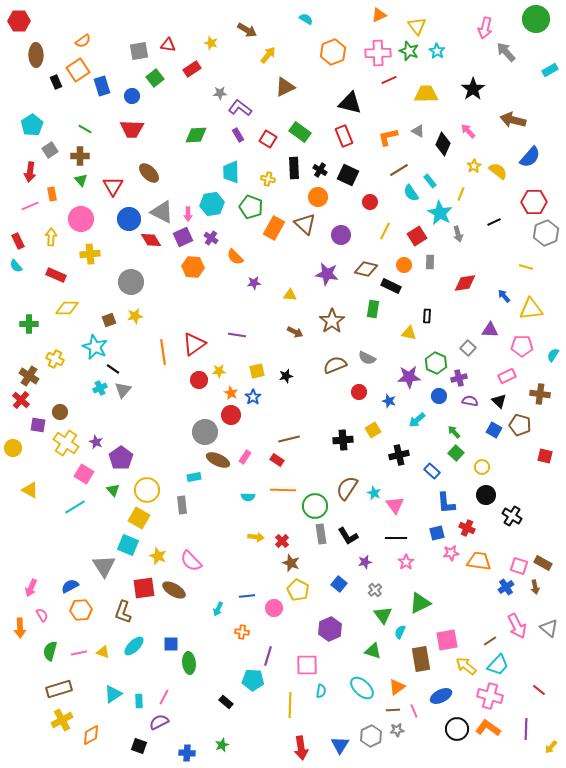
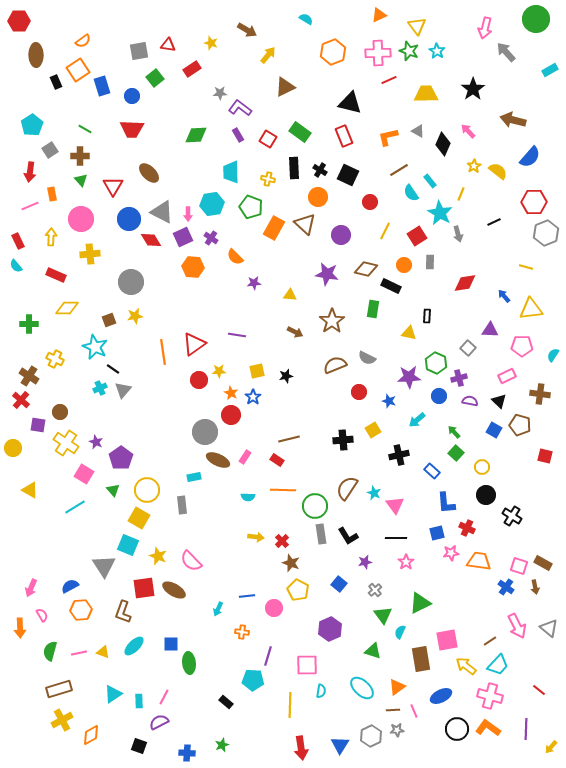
blue cross at (506, 587): rotated 21 degrees counterclockwise
